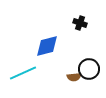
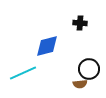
black cross: rotated 16 degrees counterclockwise
brown semicircle: moved 6 px right, 7 px down
